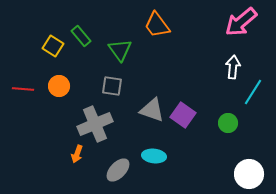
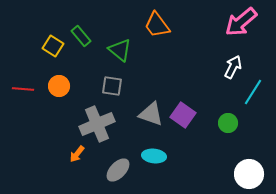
green triangle: rotated 15 degrees counterclockwise
white arrow: rotated 20 degrees clockwise
gray triangle: moved 1 px left, 4 px down
gray cross: moved 2 px right
orange arrow: rotated 18 degrees clockwise
